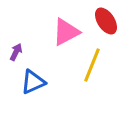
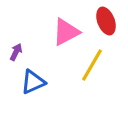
red ellipse: rotated 12 degrees clockwise
yellow line: rotated 8 degrees clockwise
